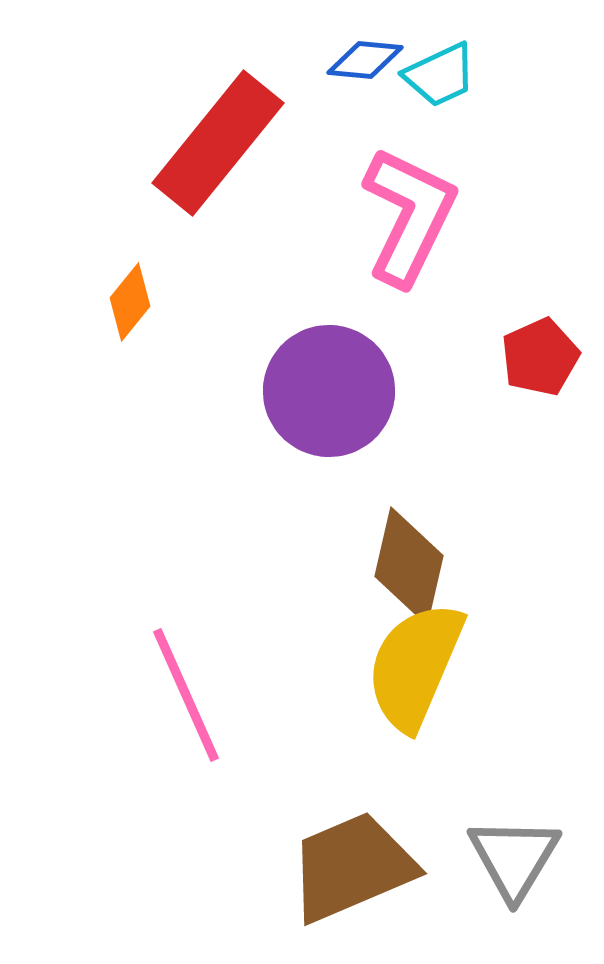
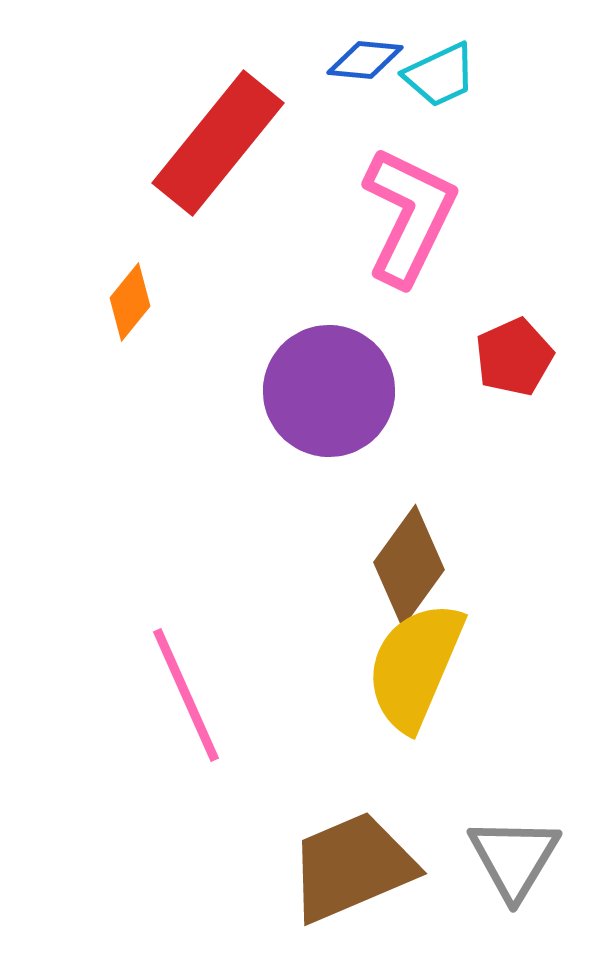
red pentagon: moved 26 px left
brown diamond: rotated 23 degrees clockwise
